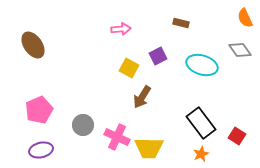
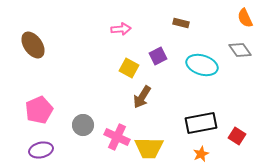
black rectangle: rotated 64 degrees counterclockwise
